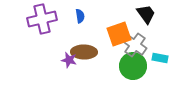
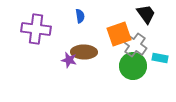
purple cross: moved 6 px left, 10 px down; rotated 20 degrees clockwise
